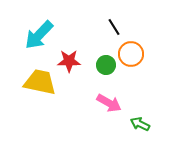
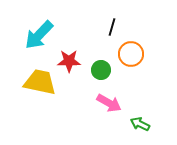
black line: moved 2 px left; rotated 48 degrees clockwise
green circle: moved 5 px left, 5 px down
